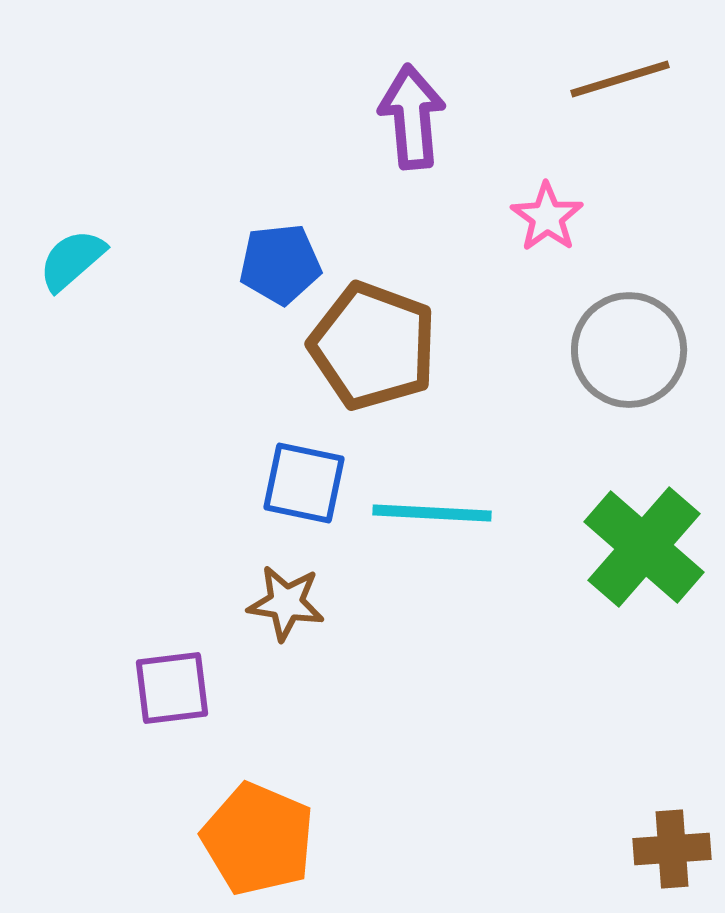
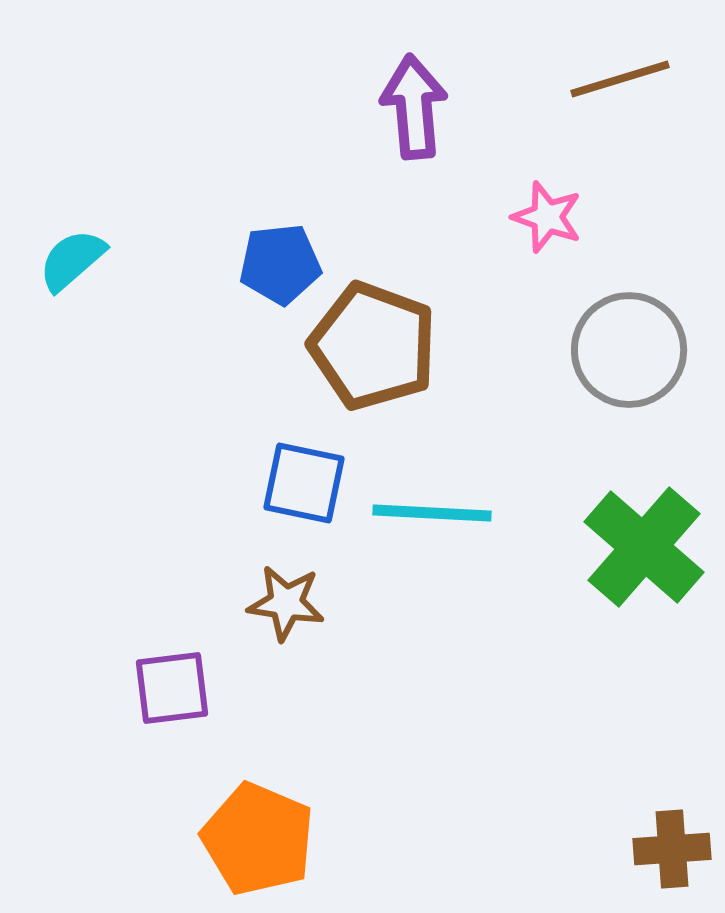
purple arrow: moved 2 px right, 10 px up
pink star: rotated 16 degrees counterclockwise
